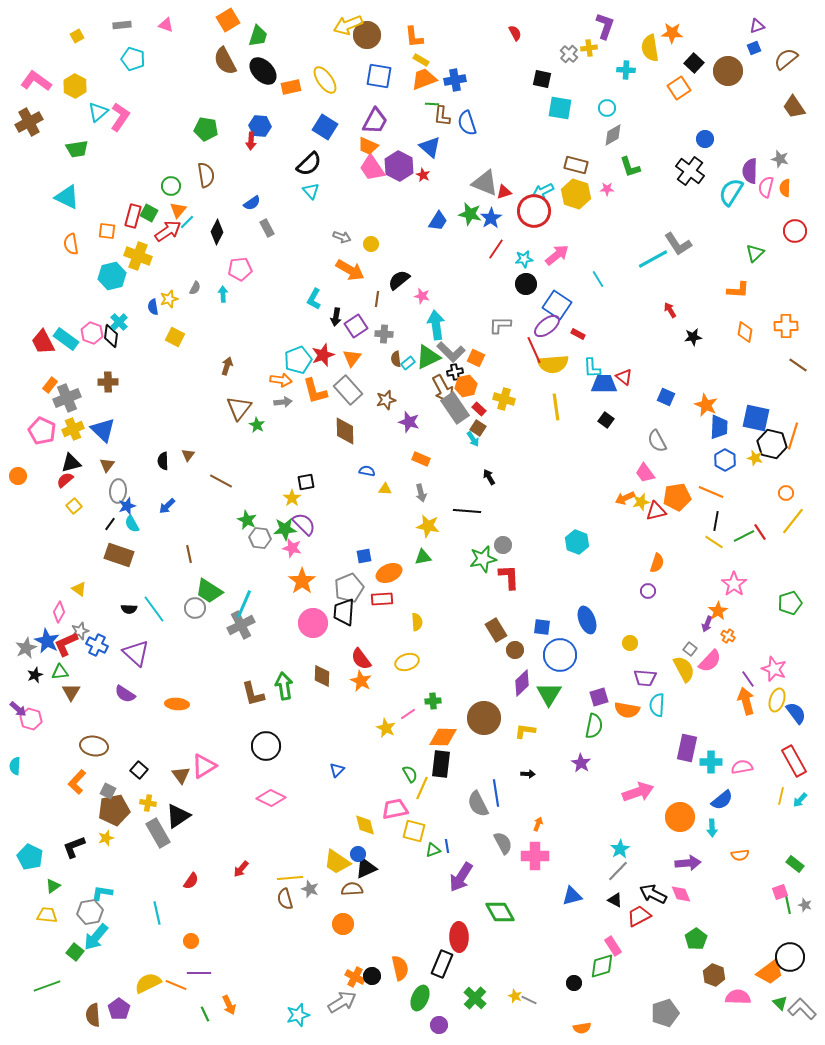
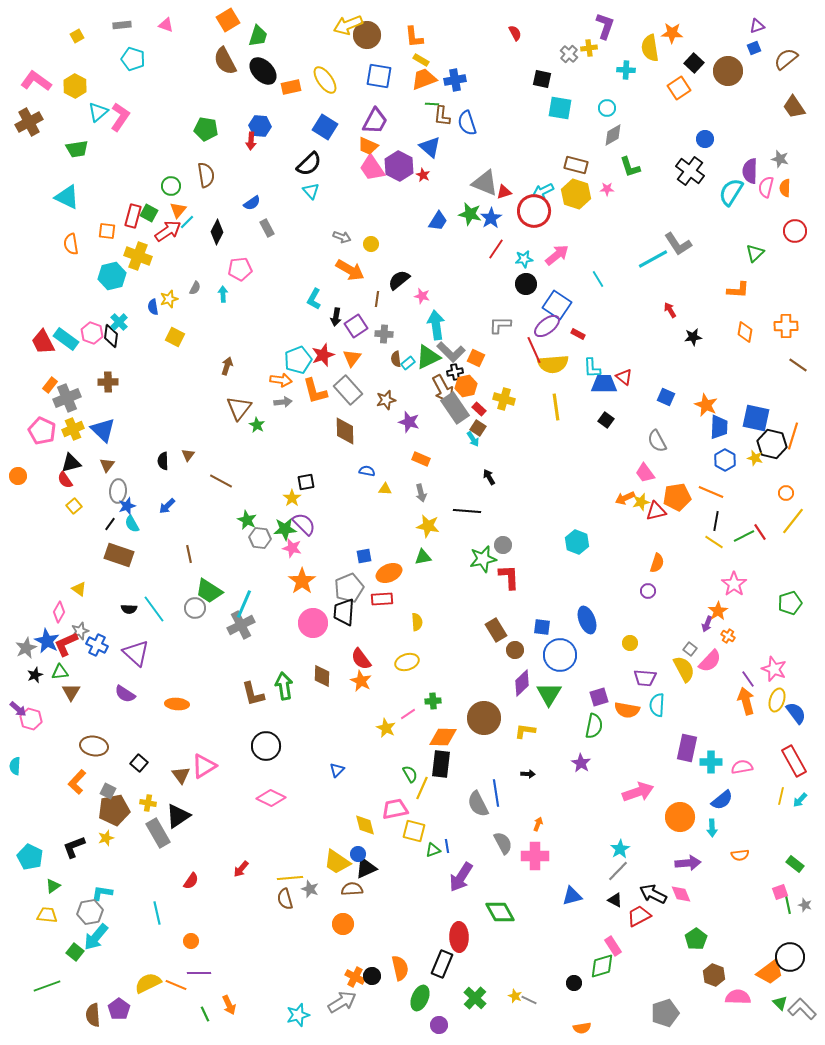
red semicircle at (65, 480): rotated 84 degrees counterclockwise
black square at (139, 770): moved 7 px up
